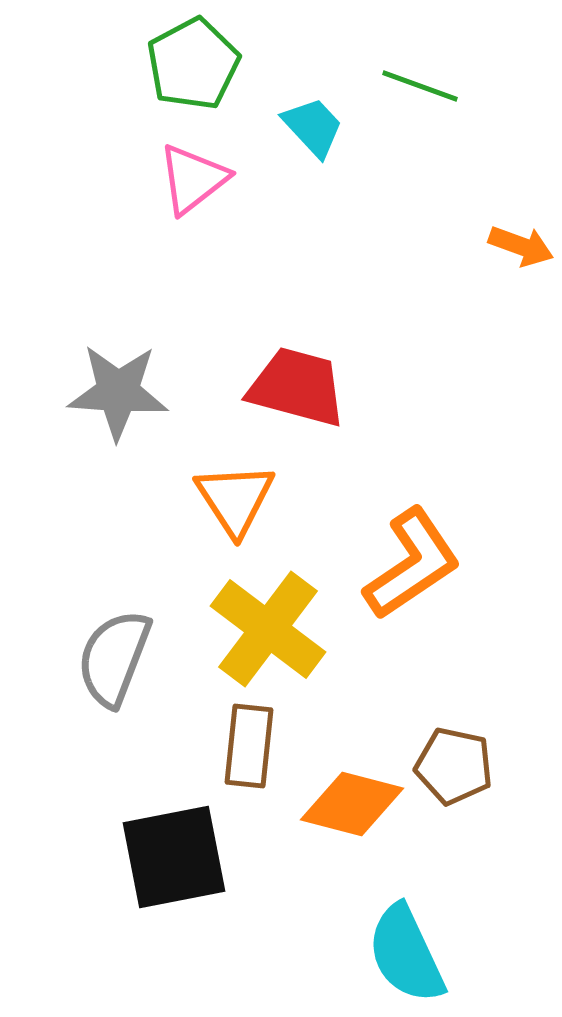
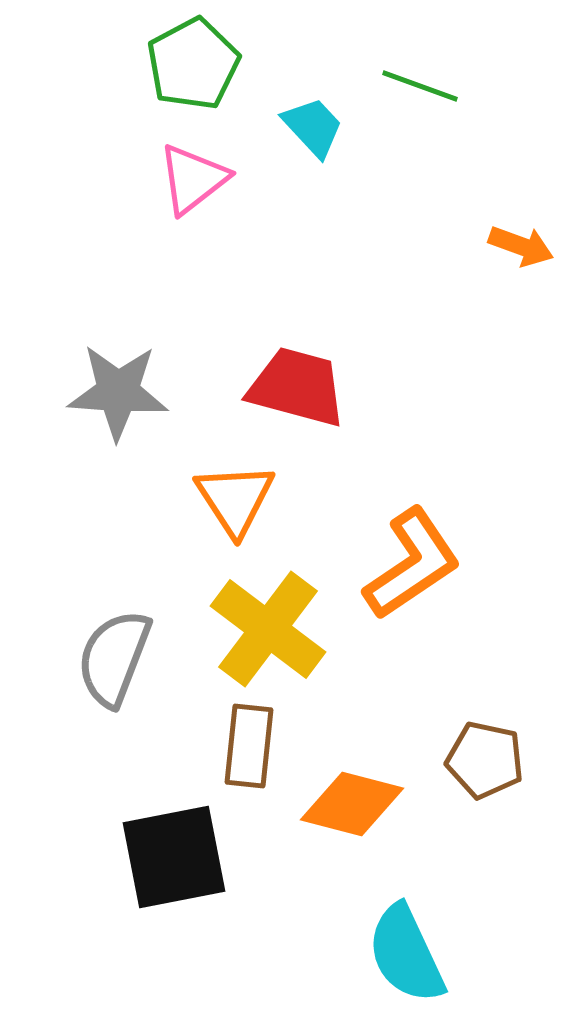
brown pentagon: moved 31 px right, 6 px up
